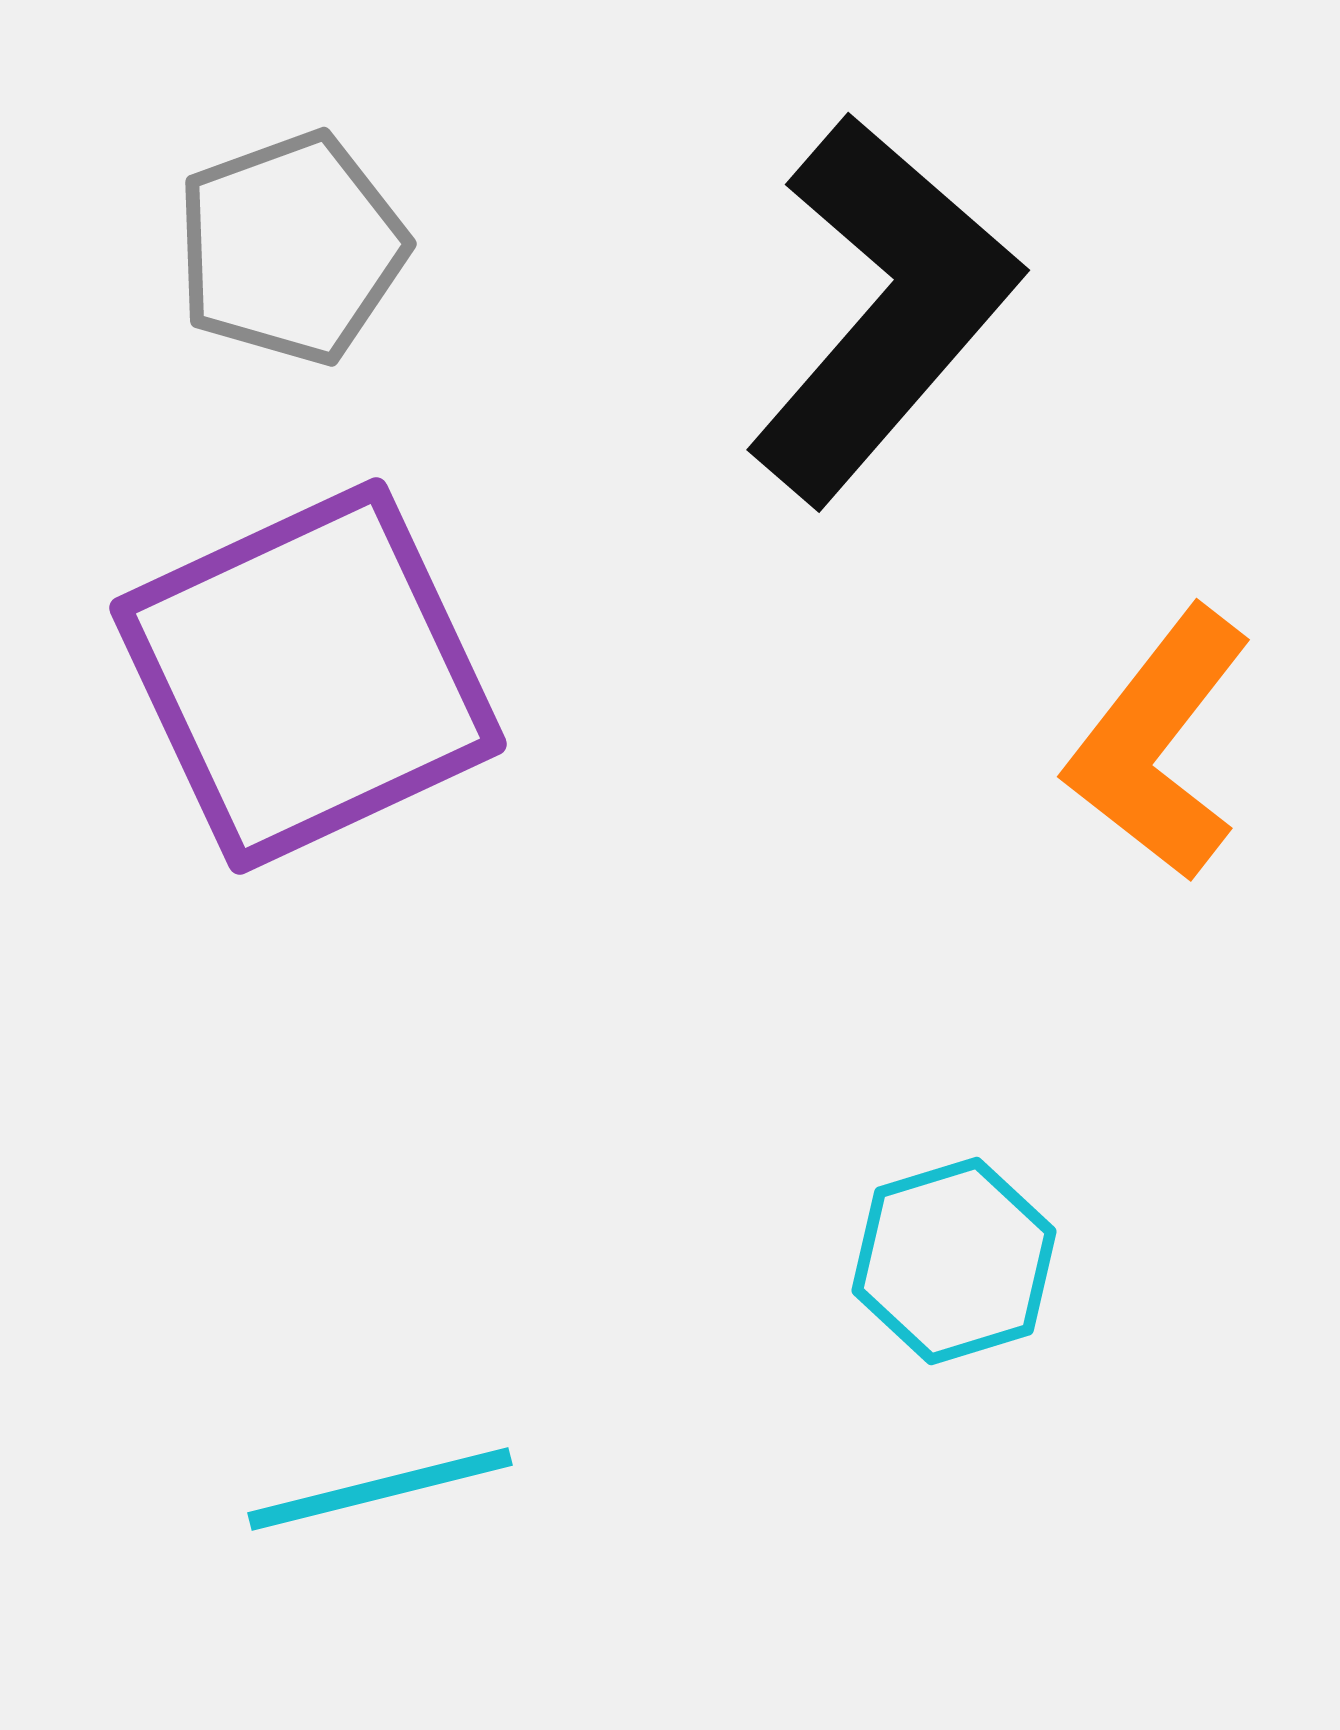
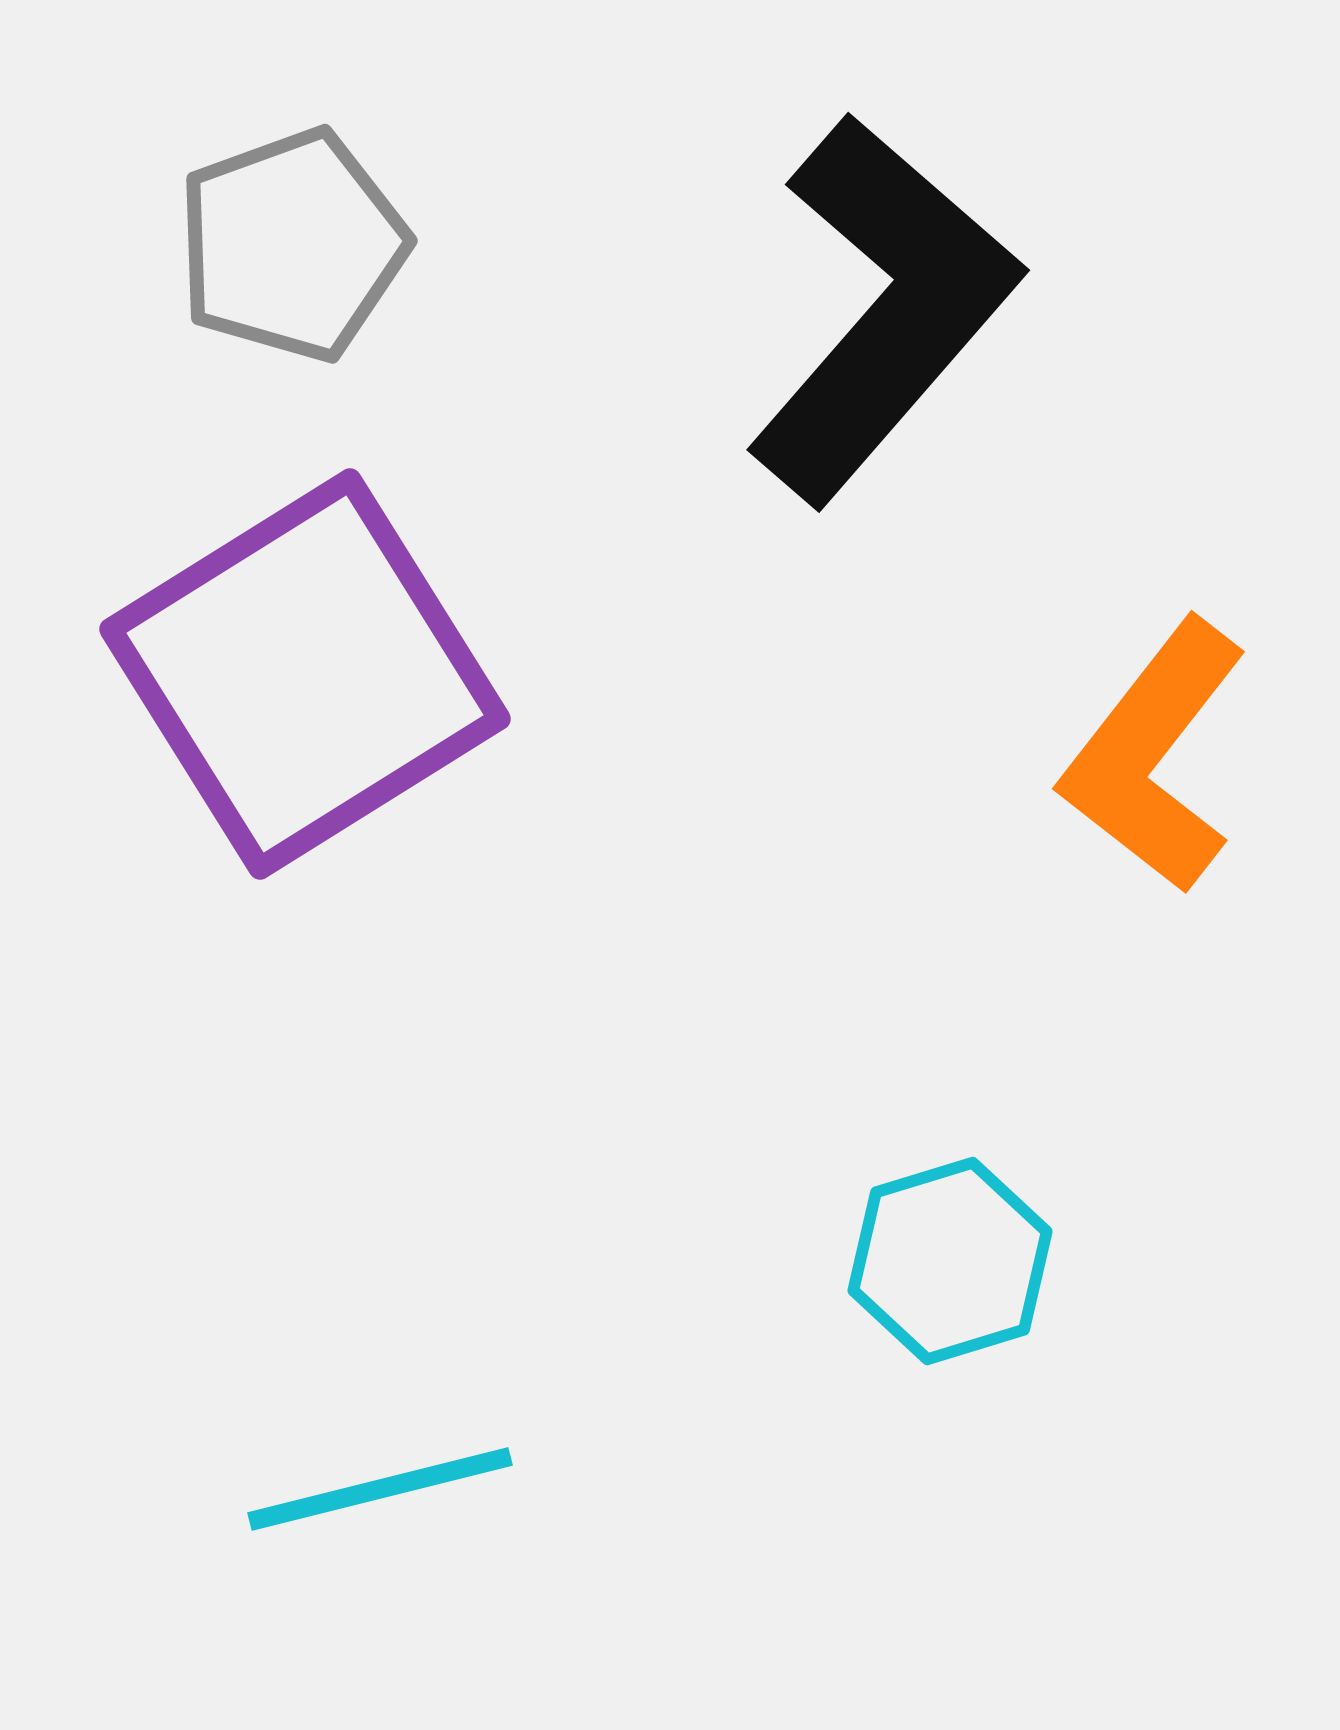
gray pentagon: moved 1 px right, 3 px up
purple square: moved 3 px left, 2 px up; rotated 7 degrees counterclockwise
orange L-shape: moved 5 px left, 12 px down
cyan hexagon: moved 4 px left
